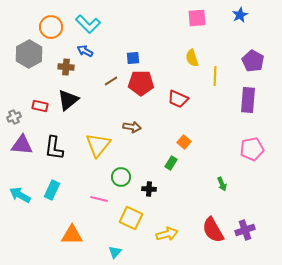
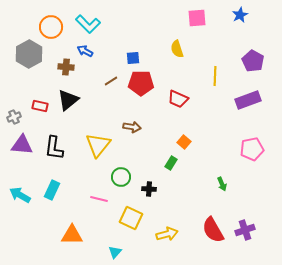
yellow semicircle: moved 15 px left, 9 px up
purple rectangle: rotated 65 degrees clockwise
